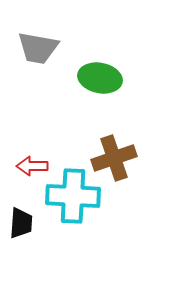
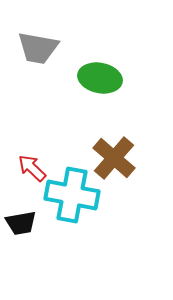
brown cross: rotated 30 degrees counterclockwise
red arrow: moved 2 px down; rotated 44 degrees clockwise
cyan cross: moved 1 px left, 1 px up; rotated 8 degrees clockwise
black trapezoid: rotated 76 degrees clockwise
